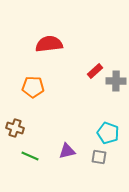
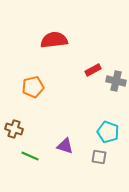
red semicircle: moved 5 px right, 4 px up
red rectangle: moved 2 px left, 1 px up; rotated 14 degrees clockwise
gray cross: rotated 12 degrees clockwise
orange pentagon: rotated 15 degrees counterclockwise
brown cross: moved 1 px left, 1 px down
cyan pentagon: moved 1 px up
purple triangle: moved 2 px left, 5 px up; rotated 30 degrees clockwise
